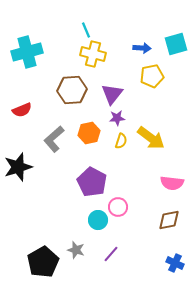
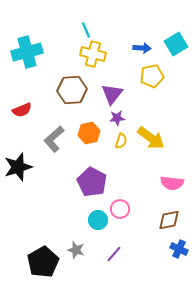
cyan square: rotated 15 degrees counterclockwise
pink circle: moved 2 px right, 2 px down
purple line: moved 3 px right
blue cross: moved 4 px right, 14 px up
